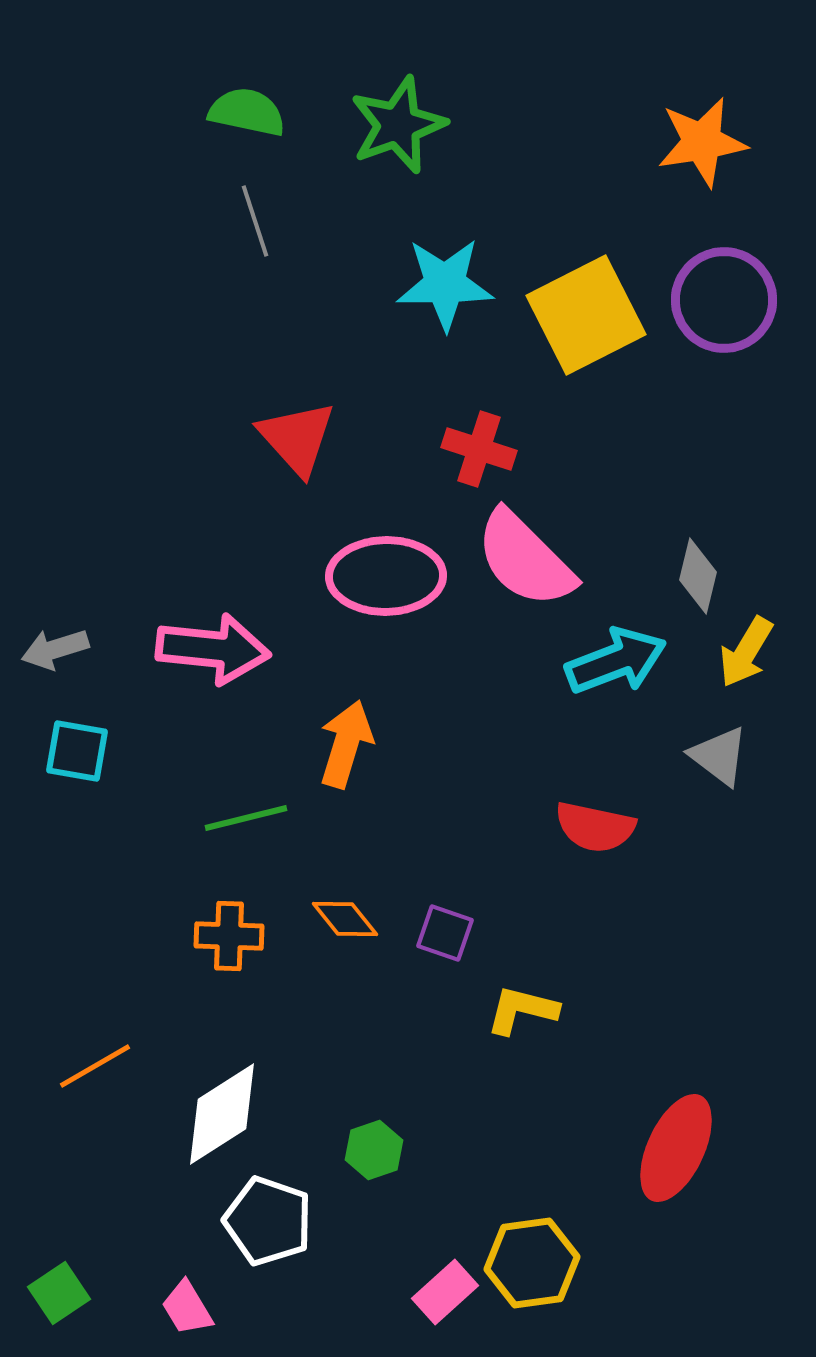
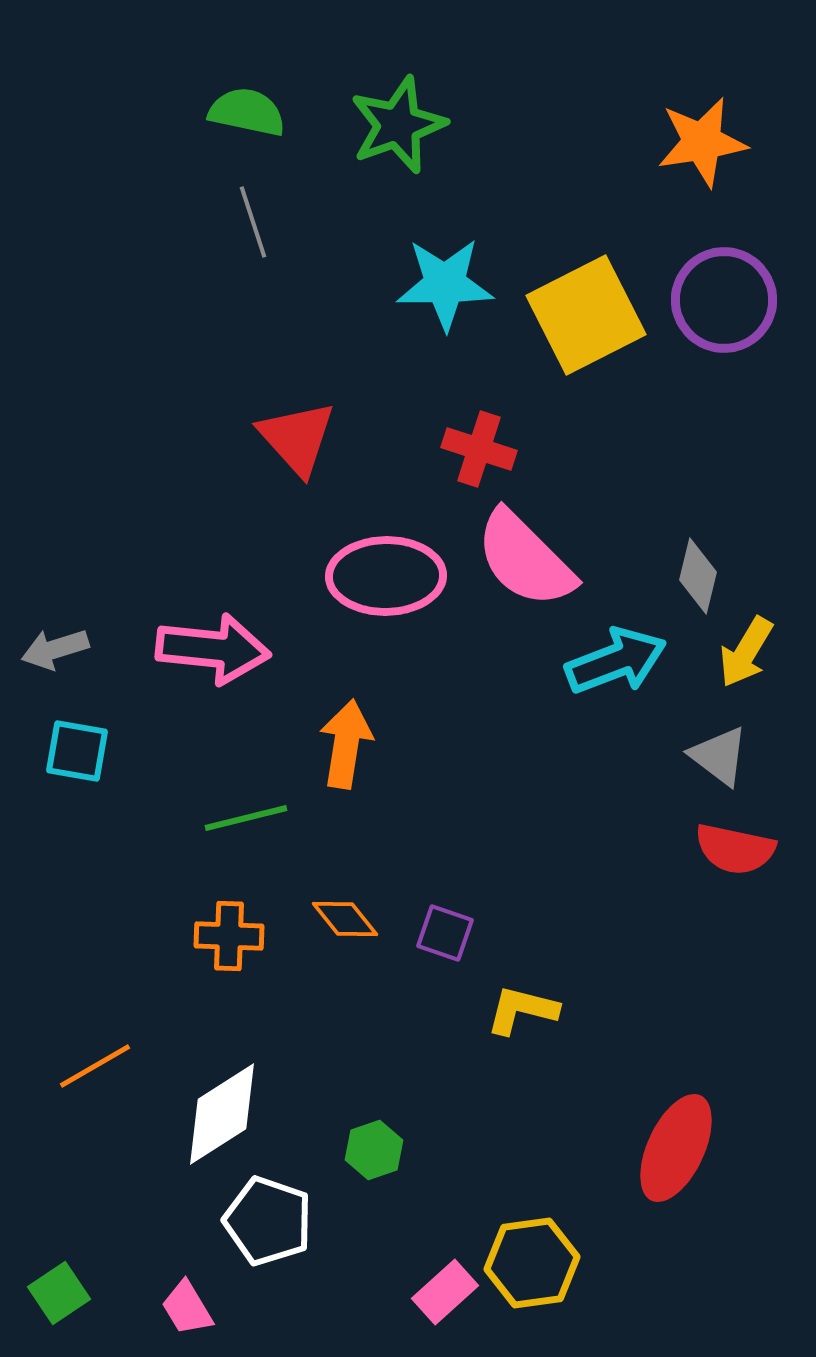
gray line: moved 2 px left, 1 px down
orange arrow: rotated 8 degrees counterclockwise
red semicircle: moved 140 px right, 22 px down
